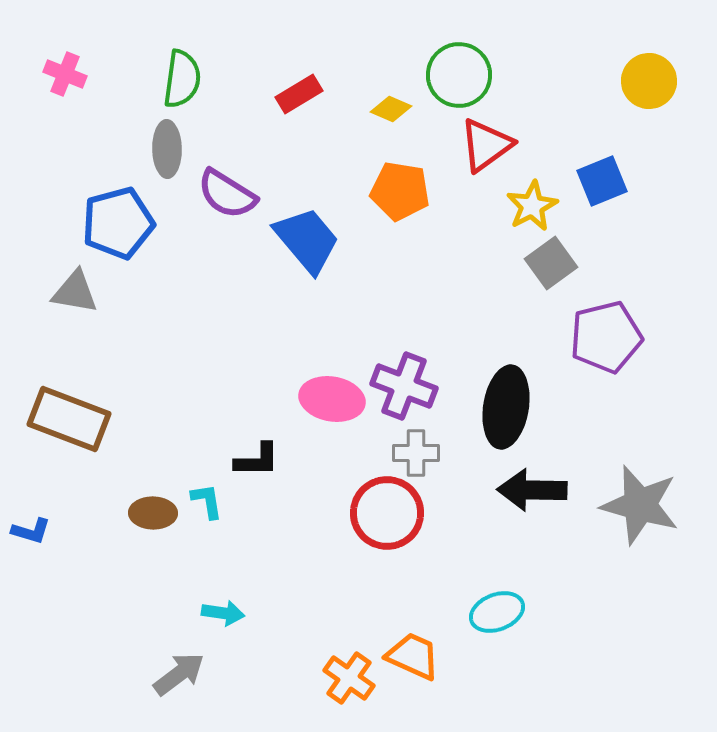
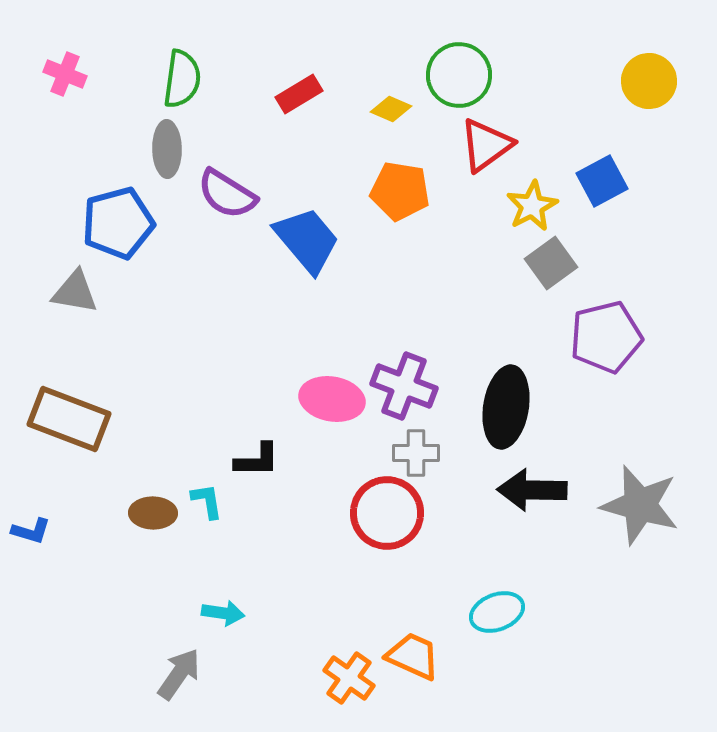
blue square: rotated 6 degrees counterclockwise
gray arrow: rotated 18 degrees counterclockwise
